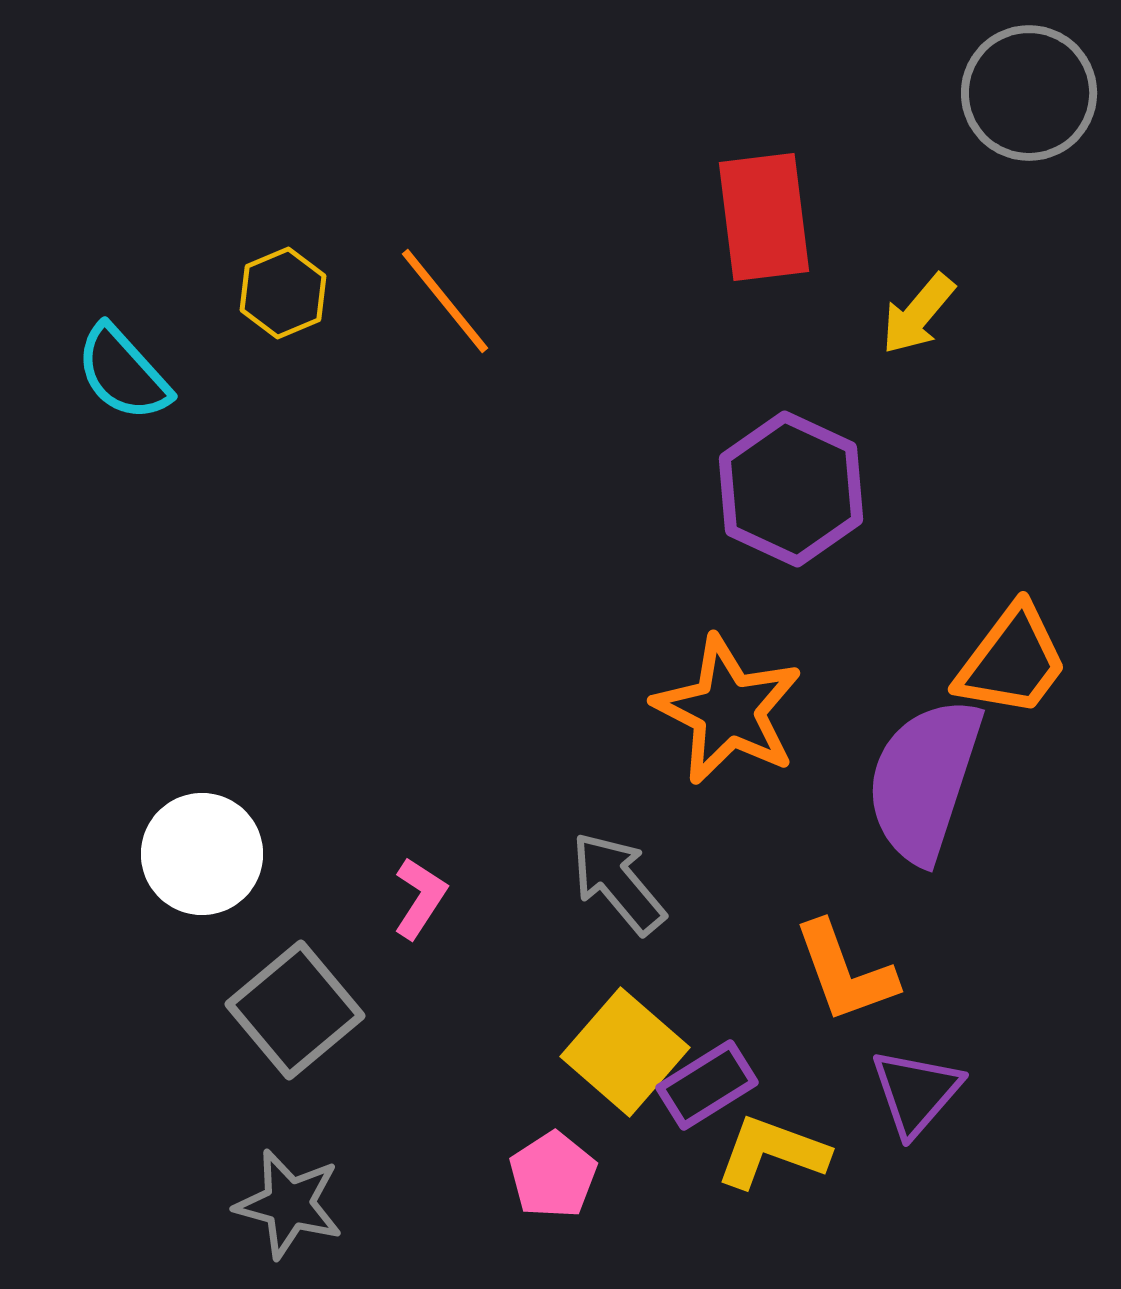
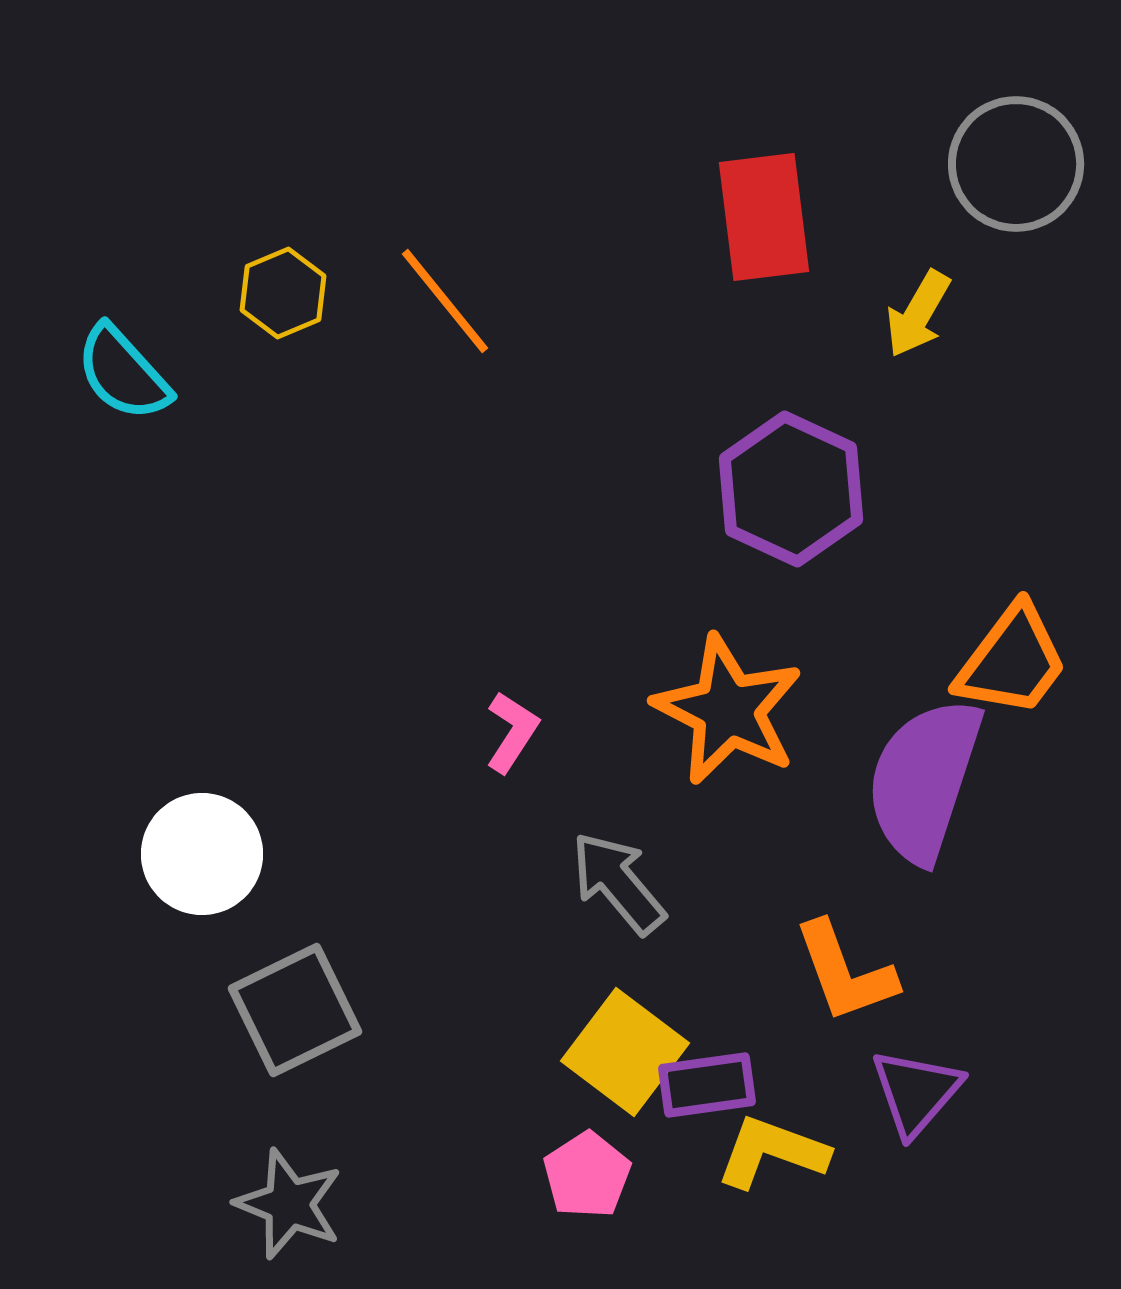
gray circle: moved 13 px left, 71 px down
yellow arrow: rotated 10 degrees counterclockwise
pink L-shape: moved 92 px right, 166 px up
gray square: rotated 14 degrees clockwise
yellow square: rotated 4 degrees counterclockwise
purple rectangle: rotated 24 degrees clockwise
pink pentagon: moved 34 px right
gray star: rotated 7 degrees clockwise
